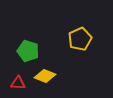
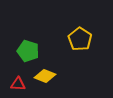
yellow pentagon: rotated 15 degrees counterclockwise
red triangle: moved 1 px down
